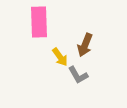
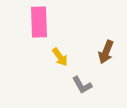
brown arrow: moved 21 px right, 7 px down
gray L-shape: moved 4 px right, 10 px down
